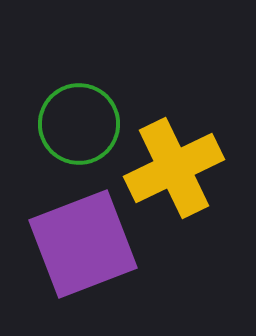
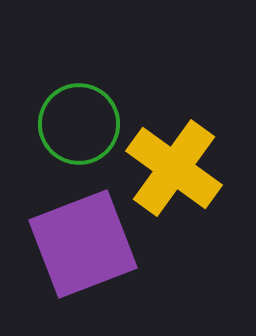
yellow cross: rotated 28 degrees counterclockwise
